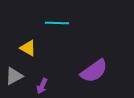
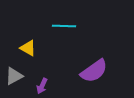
cyan line: moved 7 px right, 3 px down
